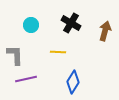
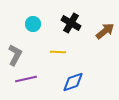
cyan circle: moved 2 px right, 1 px up
brown arrow: rotated 36 degrees clockwise
gray L-shape: rotated 30 degrees clockwise
blue diamond: rotated 40 degrees clockwise
